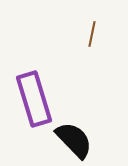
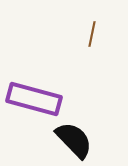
purple rectangle: rotated 58 degrees counterclockwise
